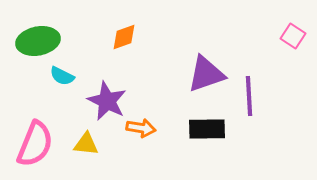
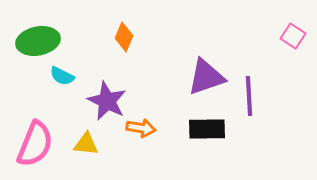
orange diamond: rotated 48 degrees counterclockwise
purple triangle: moved 3 px down
